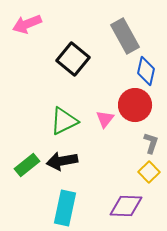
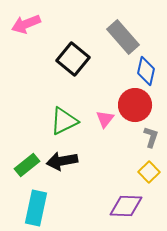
pink arrow: moved 1 px left
gray rectangle: moved 2 px left, 1 px down; rotated 12 degrees counterclockwise
gray L-shape: moved 6 px up
cyan rectangle: moved 29 px left
